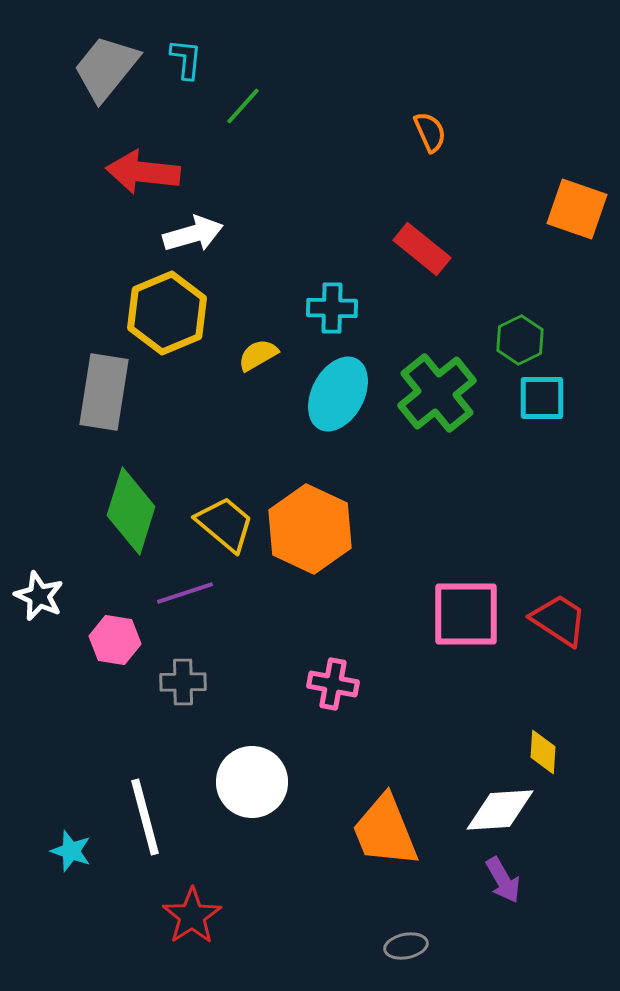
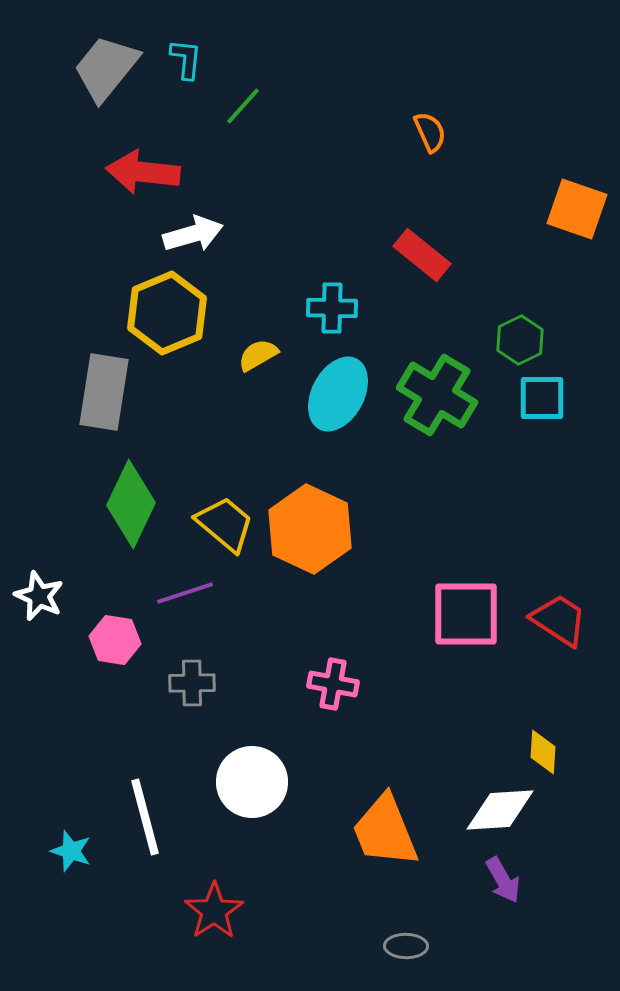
red rectangle: moved 6 px down
green cross: moved 2 px down; rotated 20 degrees counterclockwise
green diamond: moved 7 px up; rotated 8 degrees clockwise
gray cross: moved 9 px right, 1 px down
red star: moved 22 px right, 5 px up
gray ellipse: rotated 12 degrees clockwise
